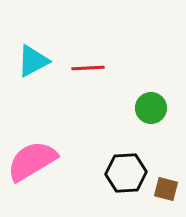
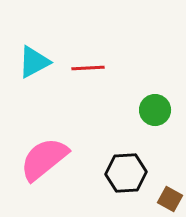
cyan triangle: moved 1 px right, 1 px down
green circle: moved 4 px right, 2 px down
pink semicircle: moved 12 px right, 2 px up; rotated 8 degrees counterclockwise
brown square: moved 4 px right, 10 px down; rotated 15 degrees clockwise
